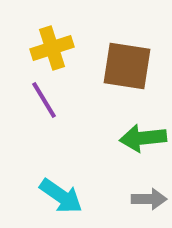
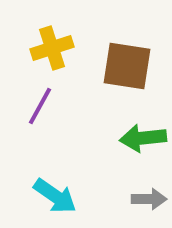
purple line: moved 4 px left, 6 px down; rotated 60 degrees clockwise
cyan arrow: moved 6 px left
